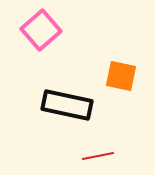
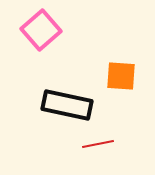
orange square: rotated 8 degrees counterclockwise
red line: moved 12 px up
